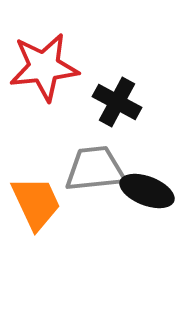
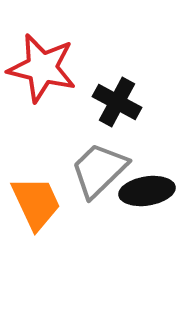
red star: moved 2 px left, 1 px down; rotated 20 degrees clockwise
gray trapezoid: moved 4 px right, 1 px down; rotated 38 degrees counterclockwise
black ellipse: rotated 30 degrees counterclockwise
